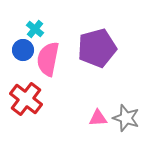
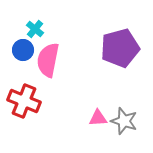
purple pentagon: moved 23 px right
pink semicircle: moved 1 px down
red cross: moved 2 px left, 2 px down; rotated 16 degrees counterclockwise
gray star: moved 2 px left, 3 px down
